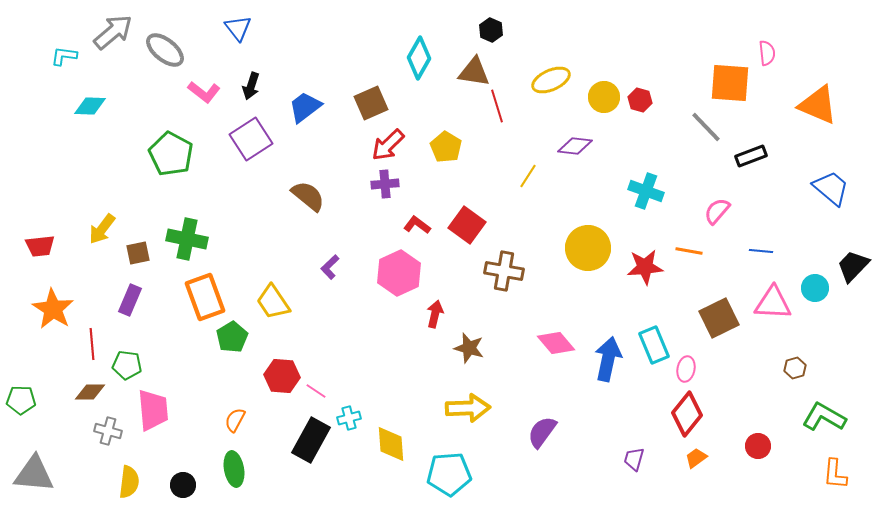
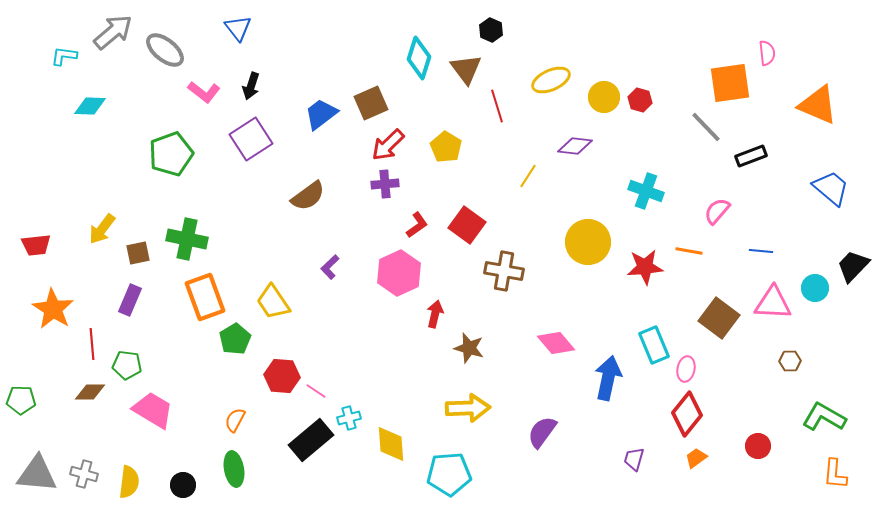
cyan diamond at (419, 58): rotated 12 degrees counterclockwise
brown triangle at (474, 72): moved 8 px left, 3 px up; rotated 44 degrees clockwise
orange square at (730, 83): rotated 12 degrees counterclockwise
blue trapezoid at (305, 107): moved 16 px right, 7 px down
green pentagon at (171, 154): rotated 24 degrees clockwise
brown semicircle at (308, 196): rotated 105 degrees clockwise
red L-shape at (417, 225): rotated 108 degrees clockwise
red trapezoid at (40, 246): moved 4 px left, 1 px up
yellow circle at (588, 248): moved 6 px up
brown square at (719, 318): rotated 27 degrees counterclockwise
green pentagon at (232, 337): moved 3 px right, 2 px down
blue arrow at (608, 359): moved 19 px down
brown hexagon at (795, 368): moved 5 px left, 7 px up; rotated 15 degrees clockwise
pink trapezoid at (153, 410): rotated 54 degrees counterclockwise
gray cross at (108, 431): moved 24 px left, 43 px down
black rectangle at (311, 440): rotated 21 degrees clockwise
gray triangle at (34, 474): moved 3 px right
